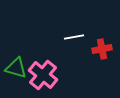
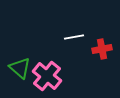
green triangle: moved 4 px right; rotated 25 degrees clockwise
pink cross: moved 4 px right, 1 px down
